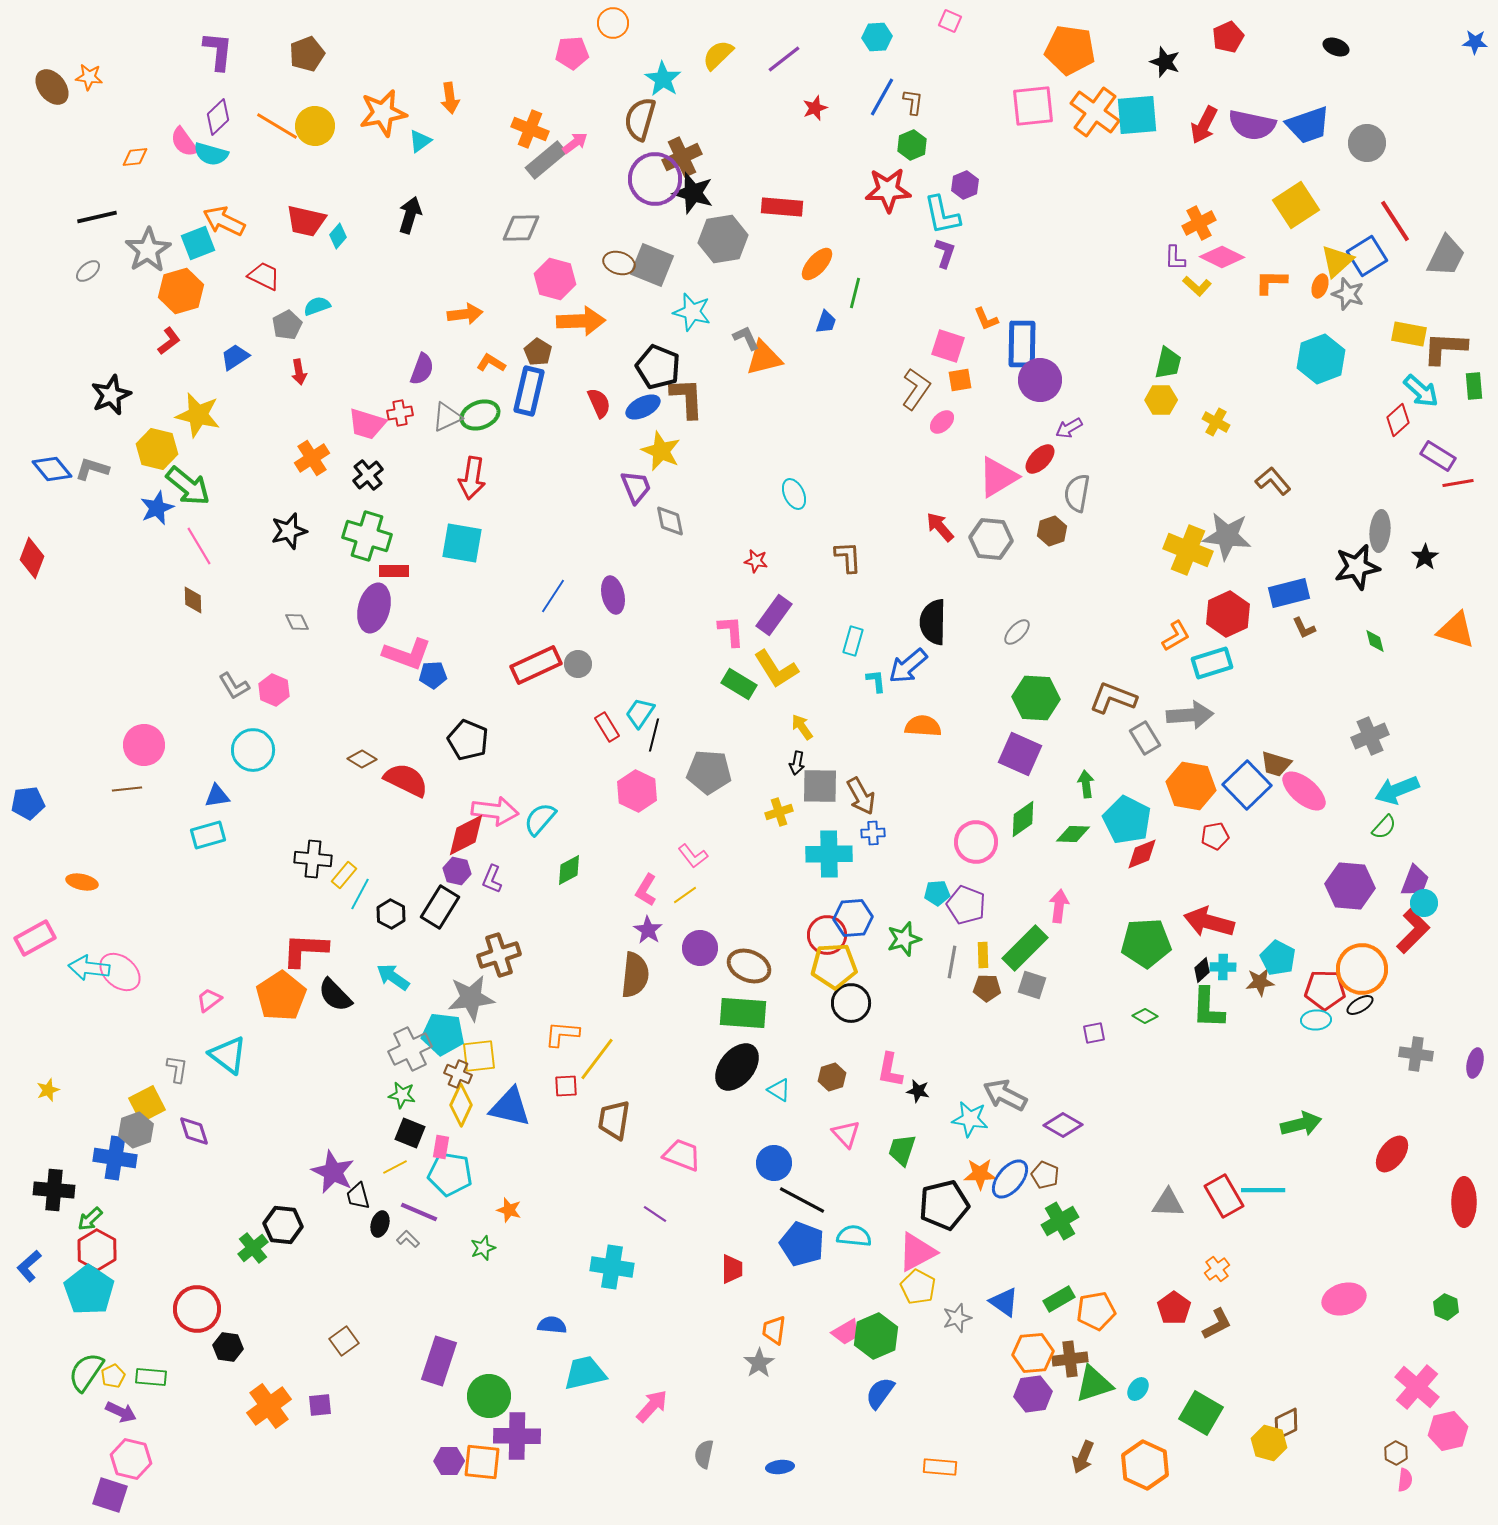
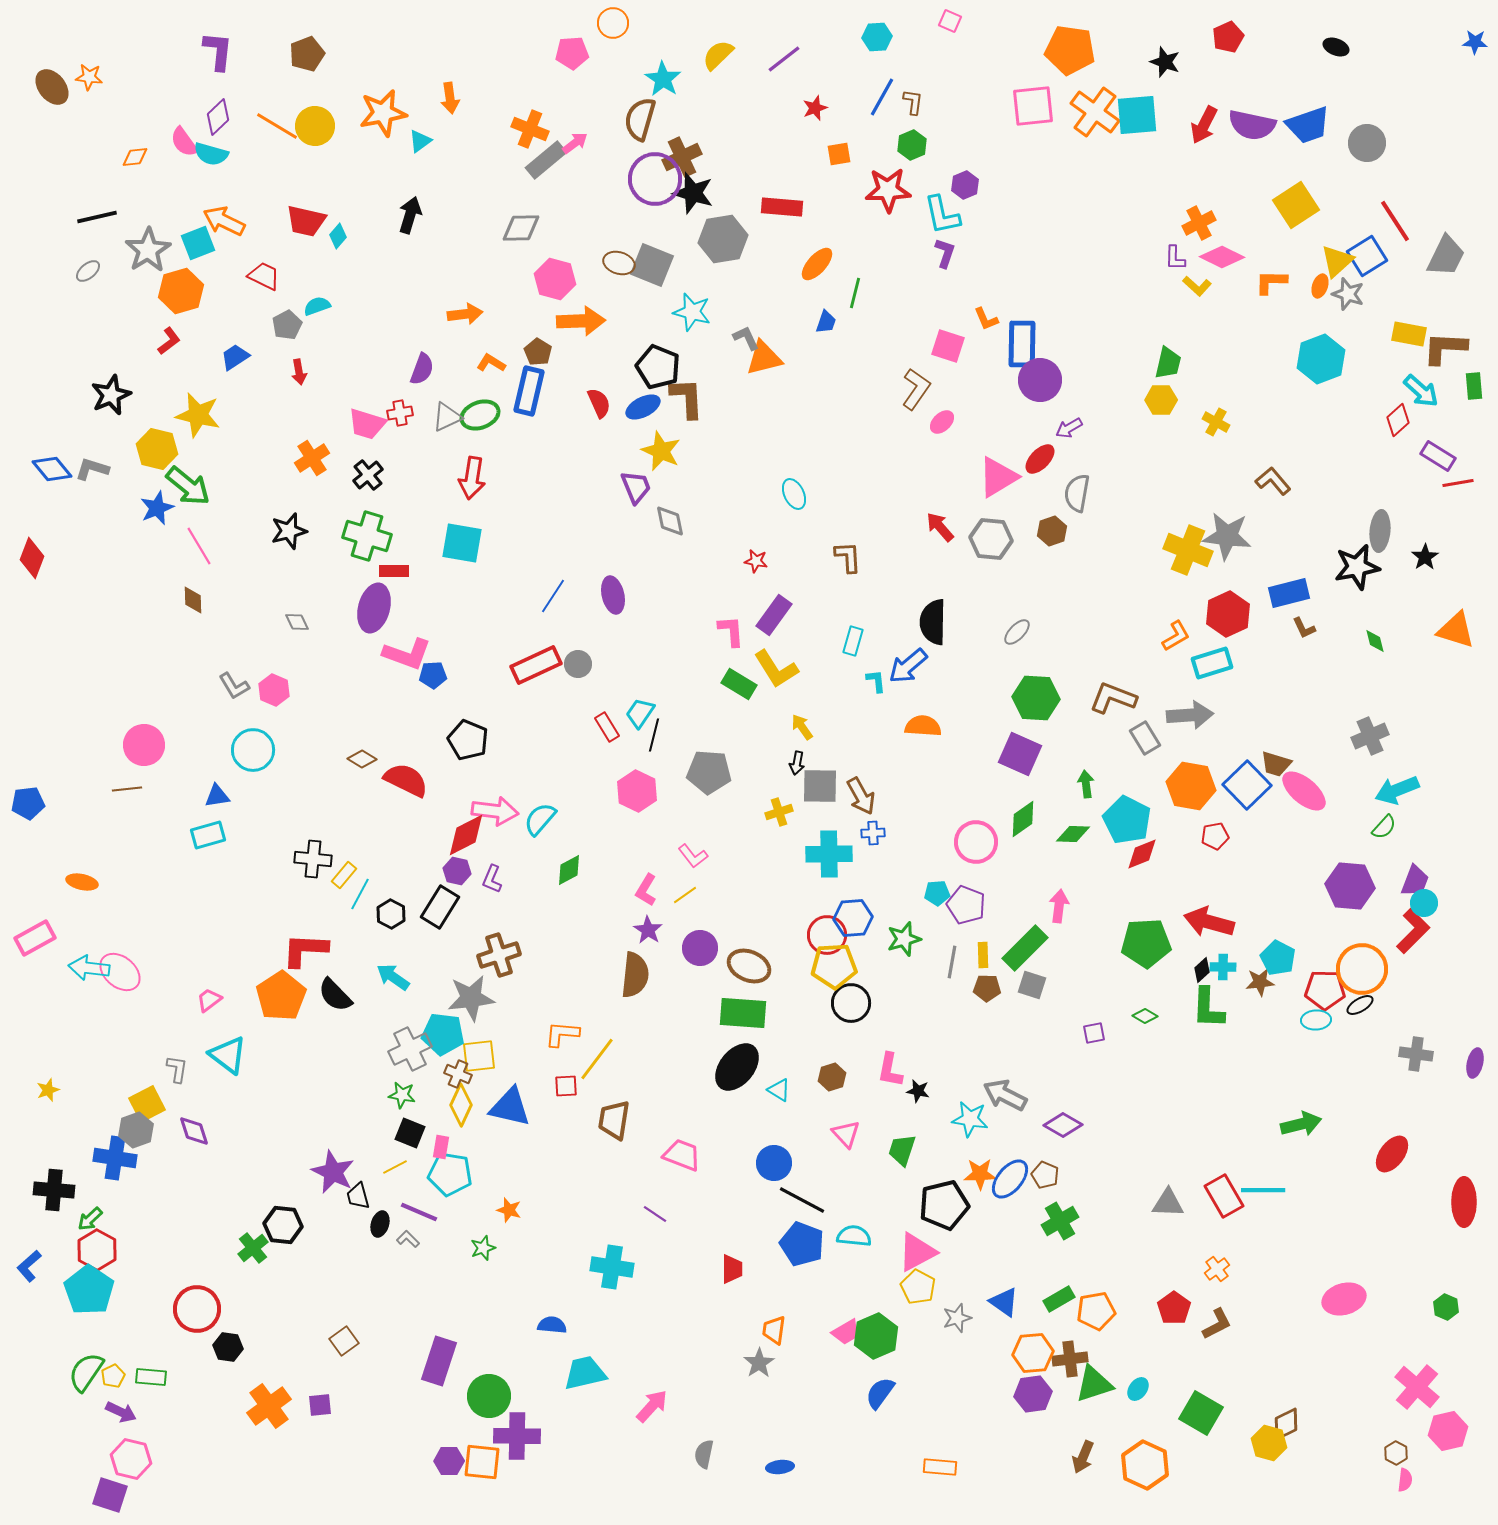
orange square at (960, 380): moved 121 px left, 226 px up
